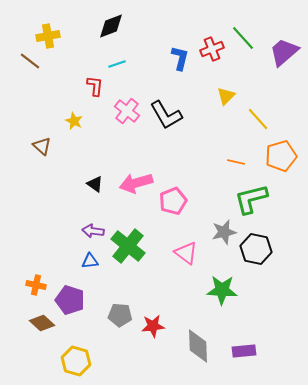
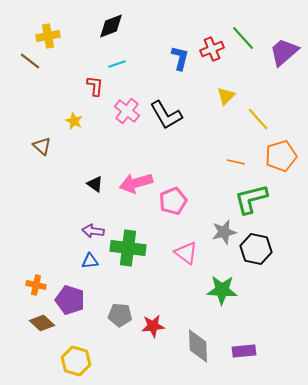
green cross: moved 2 px down; rotated 32 degrees counterclockwise
